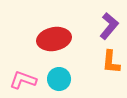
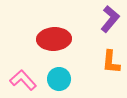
purple L-shape: moved 1 px right, 7 px up
red ellipse: rotated 8 degrees clockwise
pink L-shape: rotated 28 degrees clockwise
